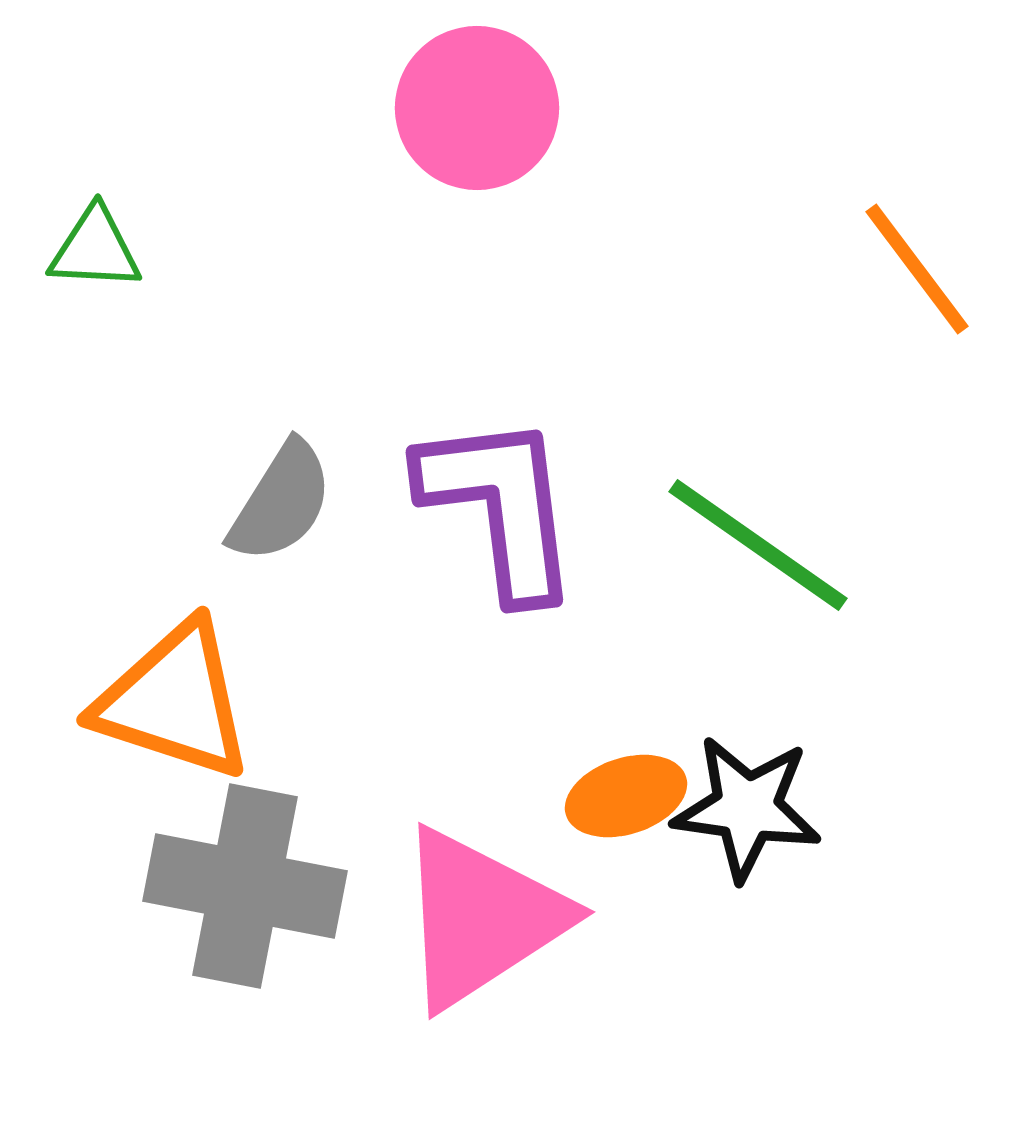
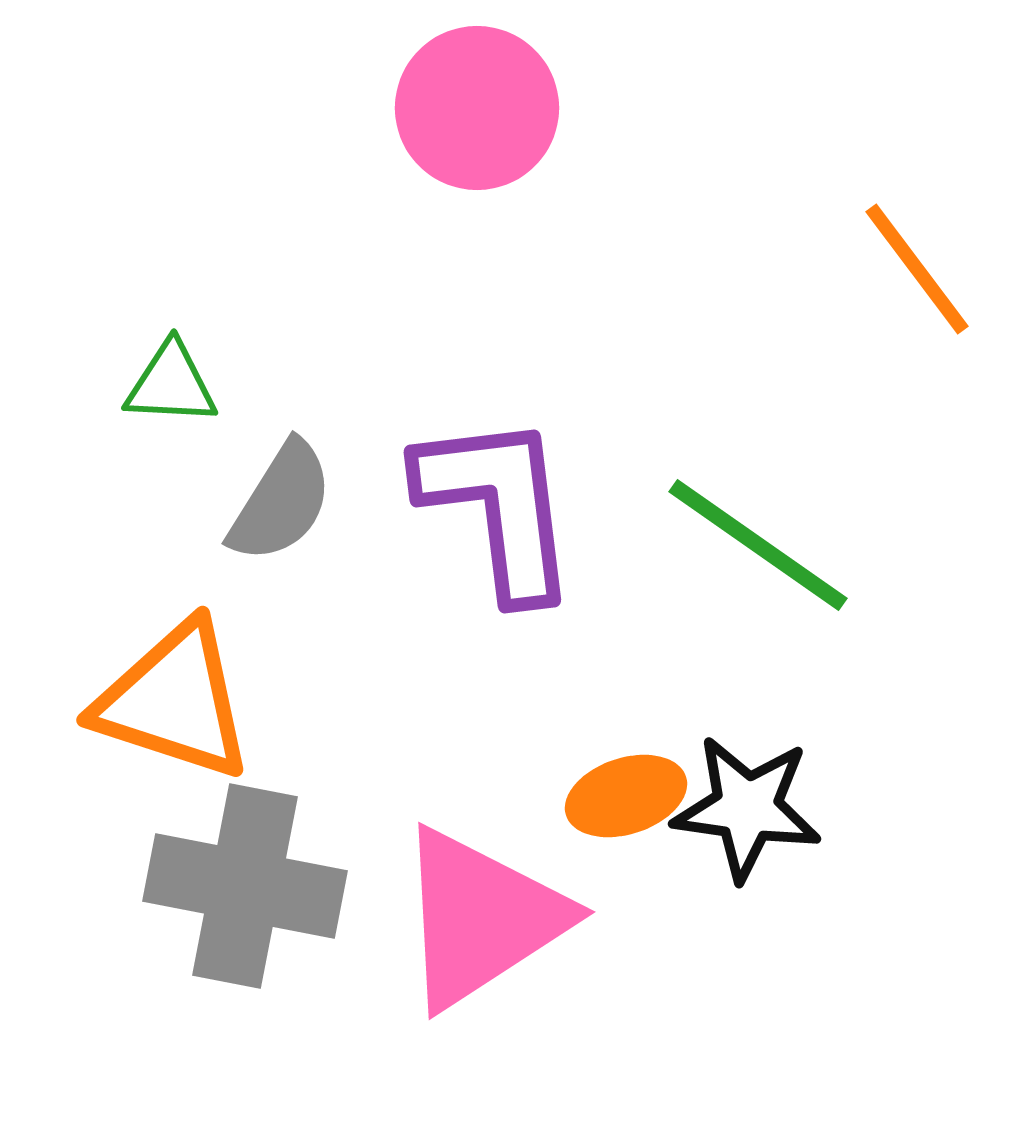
green triangle: moved 76 px right, 135 px down
purple L-shape: moved 2 px left
